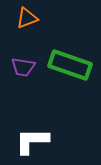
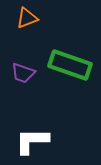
purple trapezoid: moved 6 px down; rotated 10 degrees clockwise
